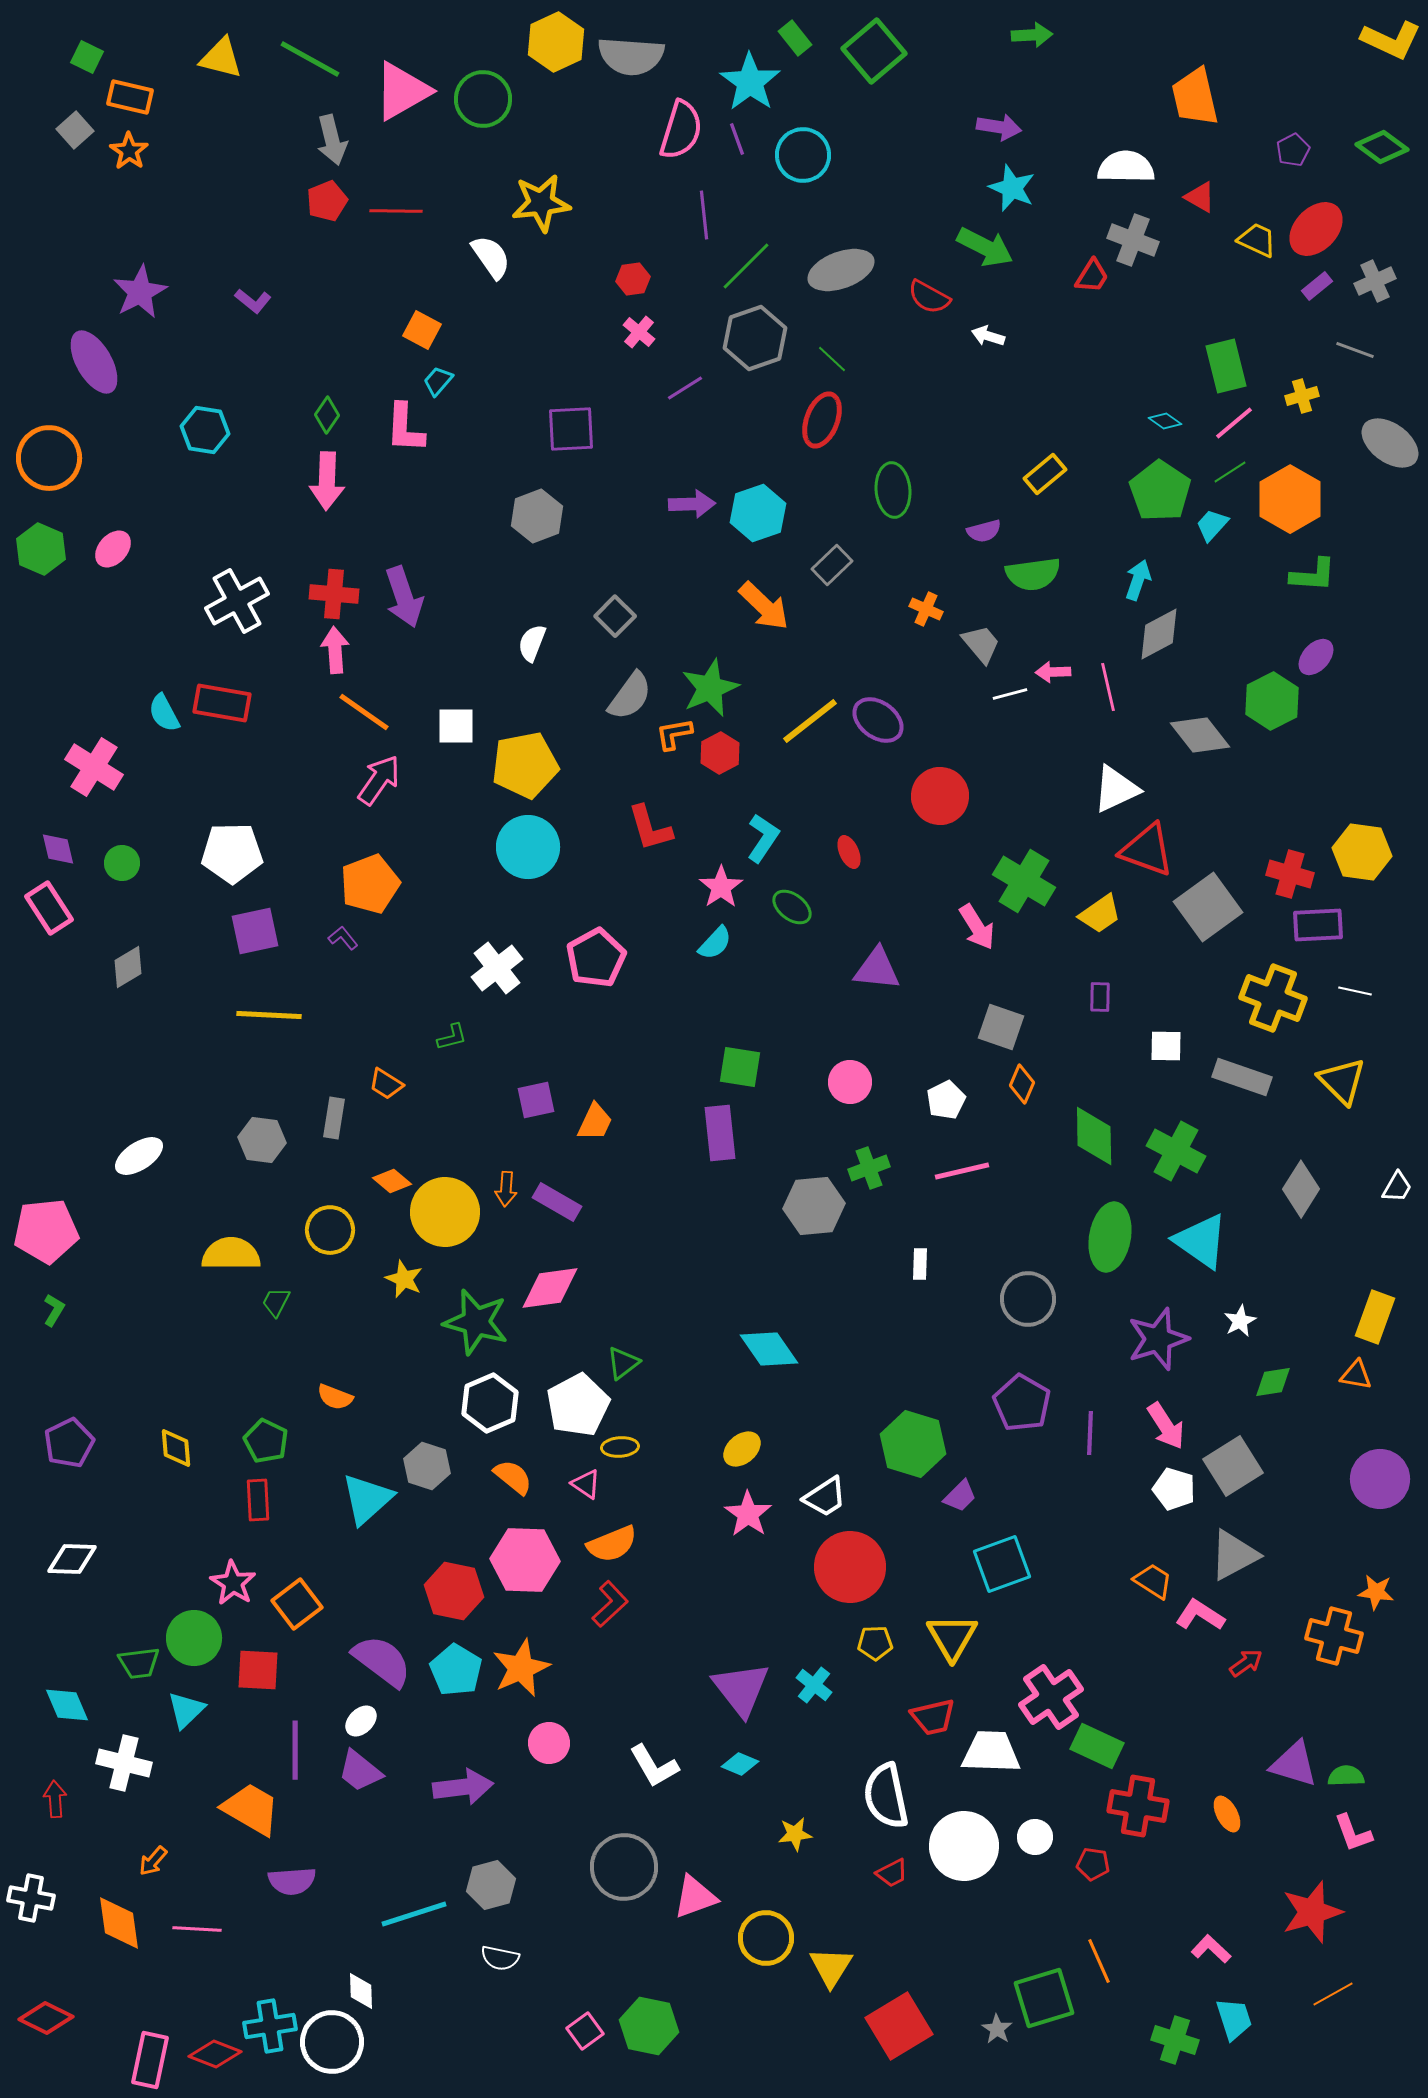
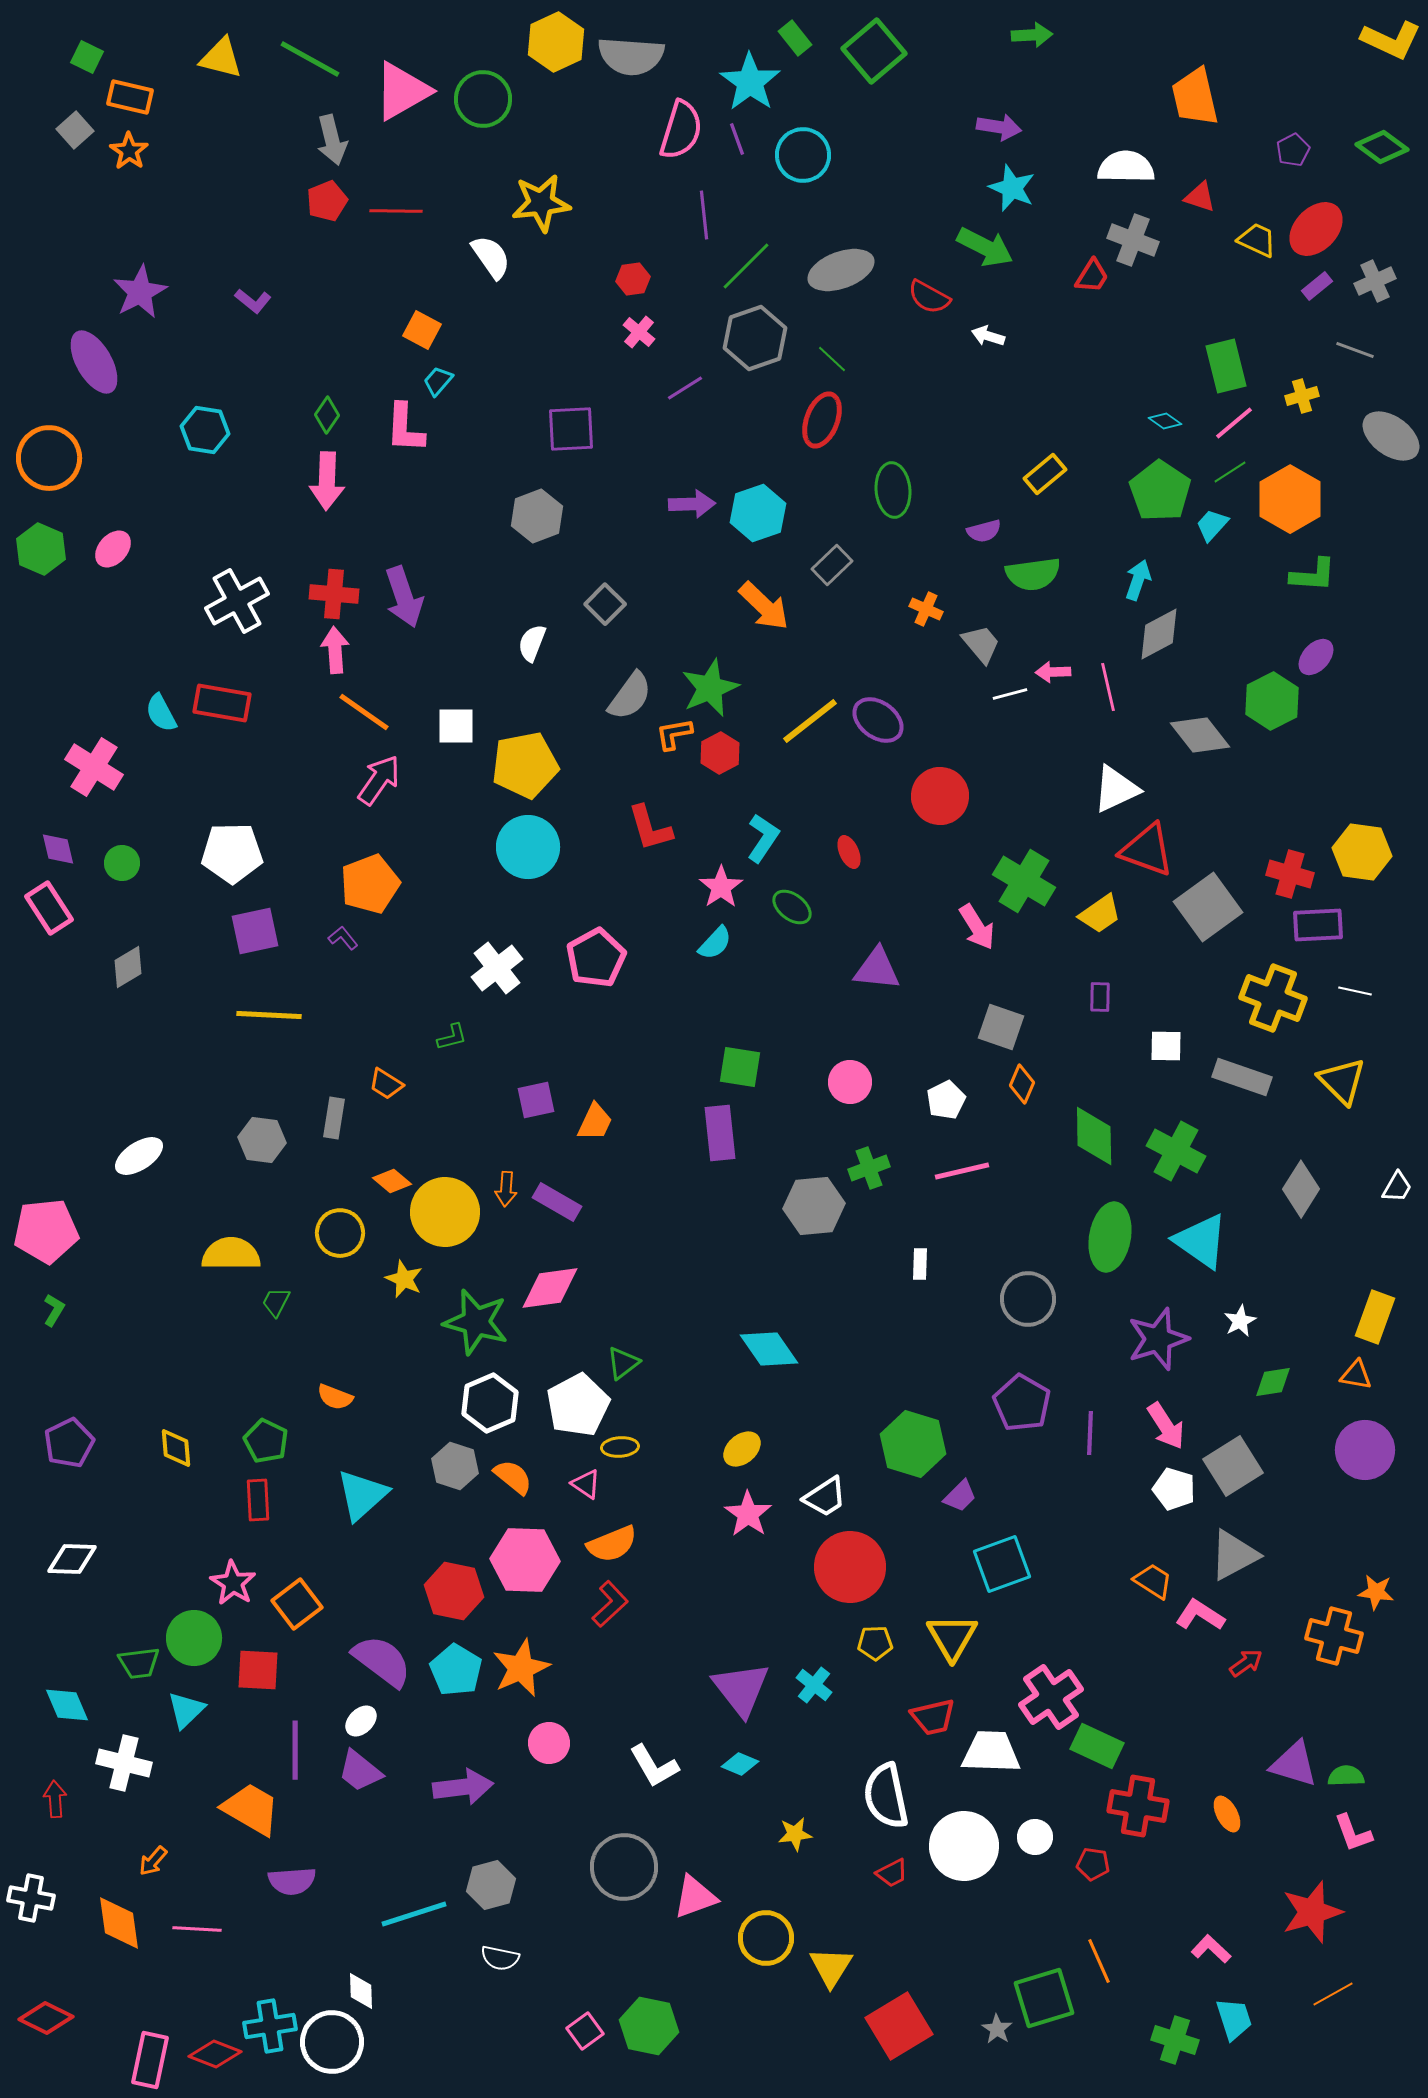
red triangle at (1200, 197): rotated 12 degrees counterclockwise
gray ellipse at (1390, 443): moved 1 px right, 7 px up
gray square at (615, 616): moved 10 px left, 12 px up
cyan semicircle at (164, 713): moved 3 px left
yellow circle at (330, 1230): moved 10 px right, 3 px down
gray hexagon at (427, 1466): moved 28 px right
purple circle at (1380, 1479): moved 15 px left, 29 px up
cyan triangle at (367, 1499): moved 5 px left, 4 px up
